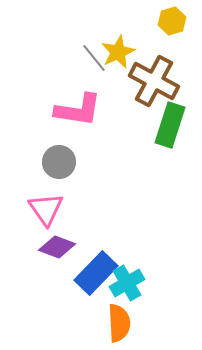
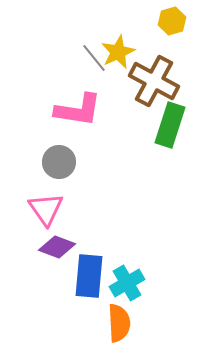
blue rectangle: moved 7 px left, 3 px down; rotated 39 degrees counterclockwise
